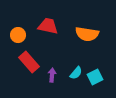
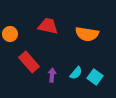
orange circle: moved 8 px left, 1 px up
cyan square: rotated 28 degrees counterclockwise
